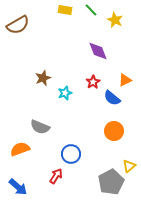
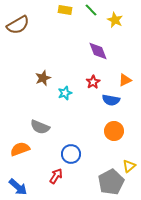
blue semicircle: moved 1 px left, 2 px down; rotated 30 degrees counterclockwise
